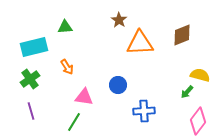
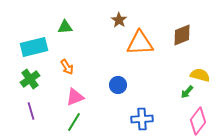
pink triangle: moved 9 px left; rotated 30 degrees counterclockwise
blue cross: moved 2 px left, 8 px down
